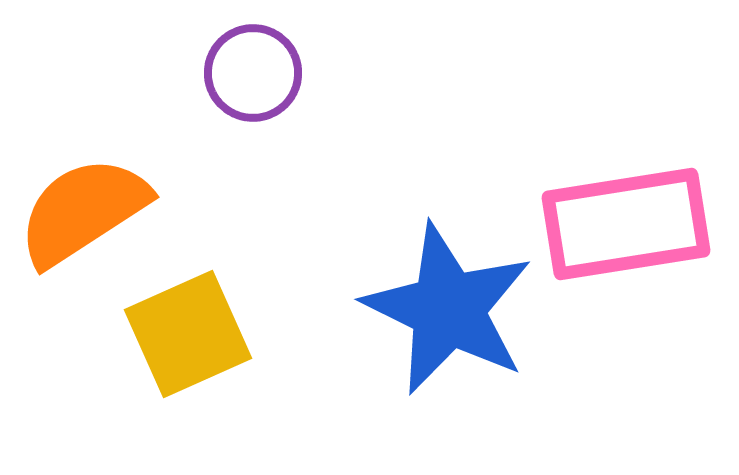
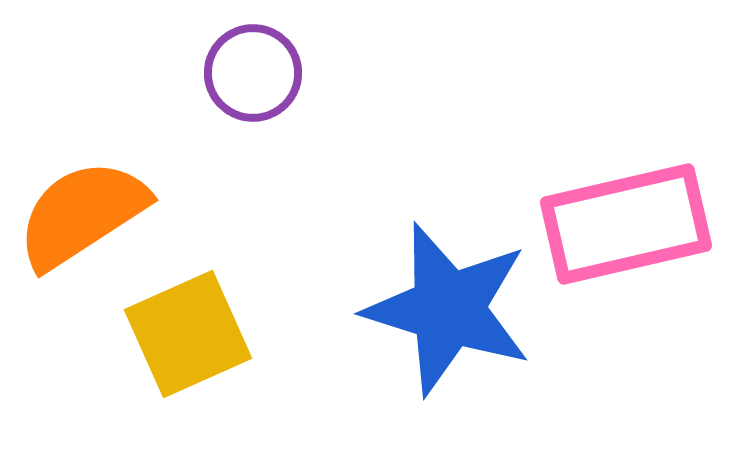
orange semicircle: moved 1 px left, 3 px down
pink rectangle: rotated 4 degrees counterclockwise
blue star: rotated 9 degrees counterclockwise
